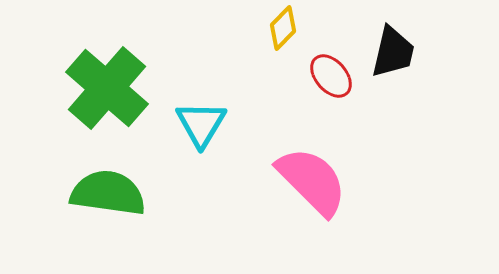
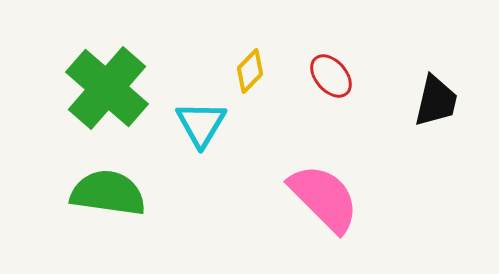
yellow diamond: moved 33 px left, 43 px down
black trapezoid: moved 43 px right, 49 px down
pink semicircle: moved 12 px right, 17 px down
